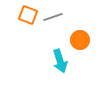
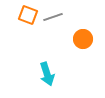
orange circle: moved 3 px right, 1 px up
cyan arrow: moved 13 px left, 13 px down
